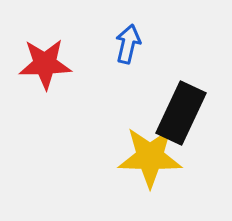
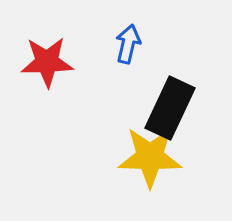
red star: moved 2 px right, 2 px up
black rectangle: moved 11 px left, 5 px up
